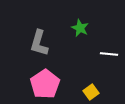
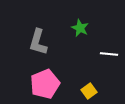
gray L-shape: moved 1 px left, 1 px up
pink pentagon: rotated 12 degrees clockwise
yellow square: moved 2 px left, 1 px up
